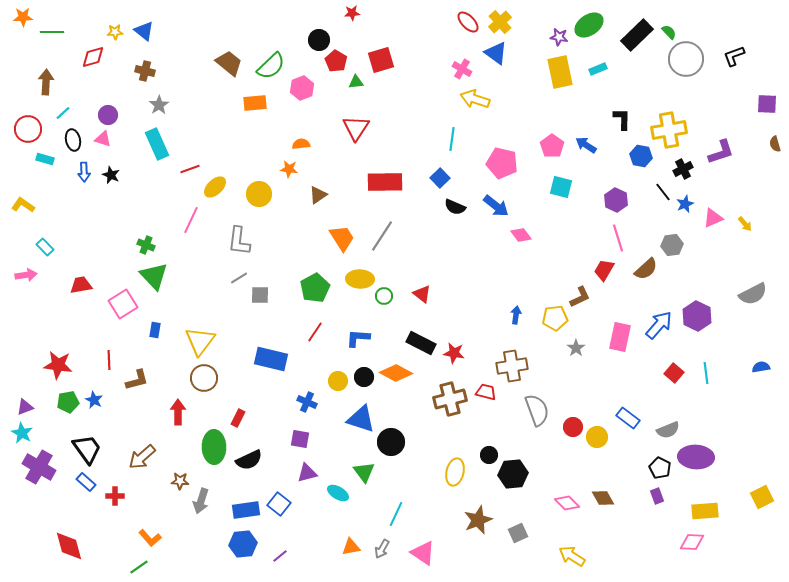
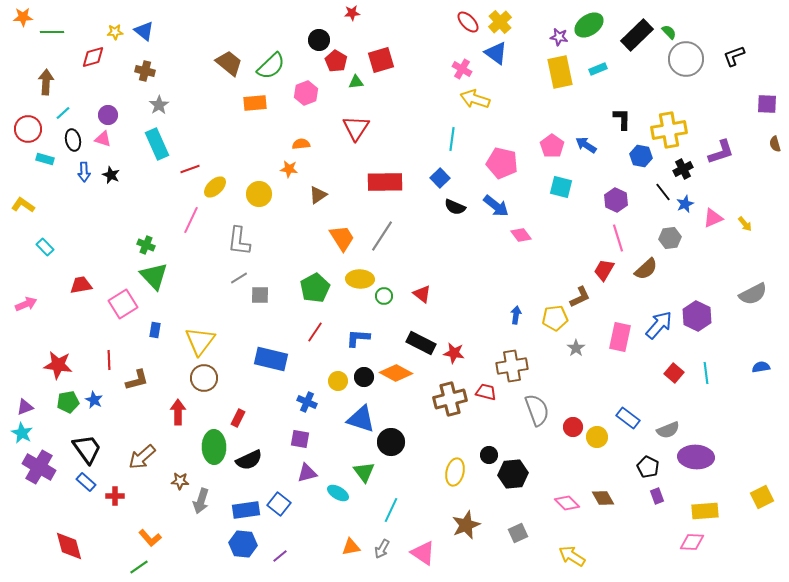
pink hexagon at (302, 88): moved 4 px right, 5 px down
gray hexagon at (672, 245): moved 2 px left, 7 px up
pink arrow at (26, 275): moved 29 px down; rotated 15 degrees counterclockwise
black pentagon at (660, 468): moved 12 px left, 1 px up
cyan line at (396, 514): moved 5 px left, 4 px up
brown star at (478, 520): moved 12 px left, 5 px down
blue hexagon at (243, 544): rotated 12 degrees clockwise
